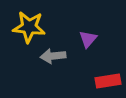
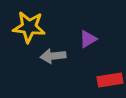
purple triangle: rotated 18 degrees clockwise
red rectangle: moved 2 px right, 1 px up
